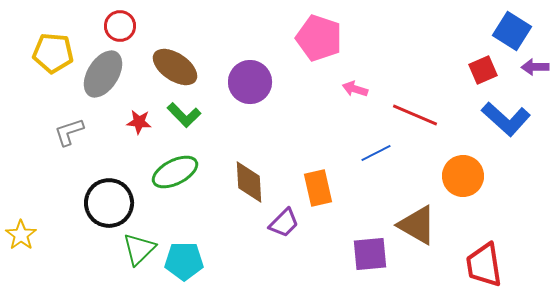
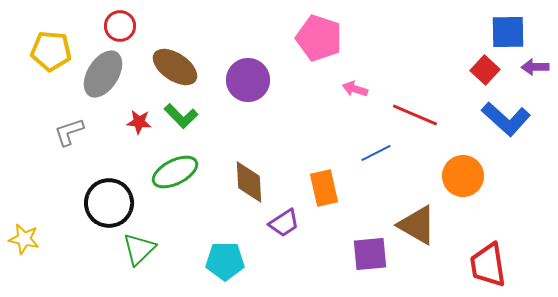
blue square: moved 4 px left, 1 px down; rotated 33 degrees counterclockwise
yellow pentagon: moved 2 px left, 2 px up
red square: moved 2 px right; rotated 24 degrees counterclockwise
purple circle: moved 2 px left, 2 px up
green L-shape: moved 3 px left, 1 px down
orange rectangle: moved 6 px right
purple trapezoid: rotated 12 degrees clockwise
yellow star: moved 3 px right, 4 px down; rotated 24 degrees counterclockwise
cyan pentagon: moved 41 px right
red trapezoid: moved 4 px right
